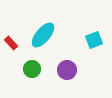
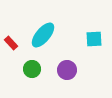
cyan square: moved 1 px up; rotated 18 degrees clockwise
